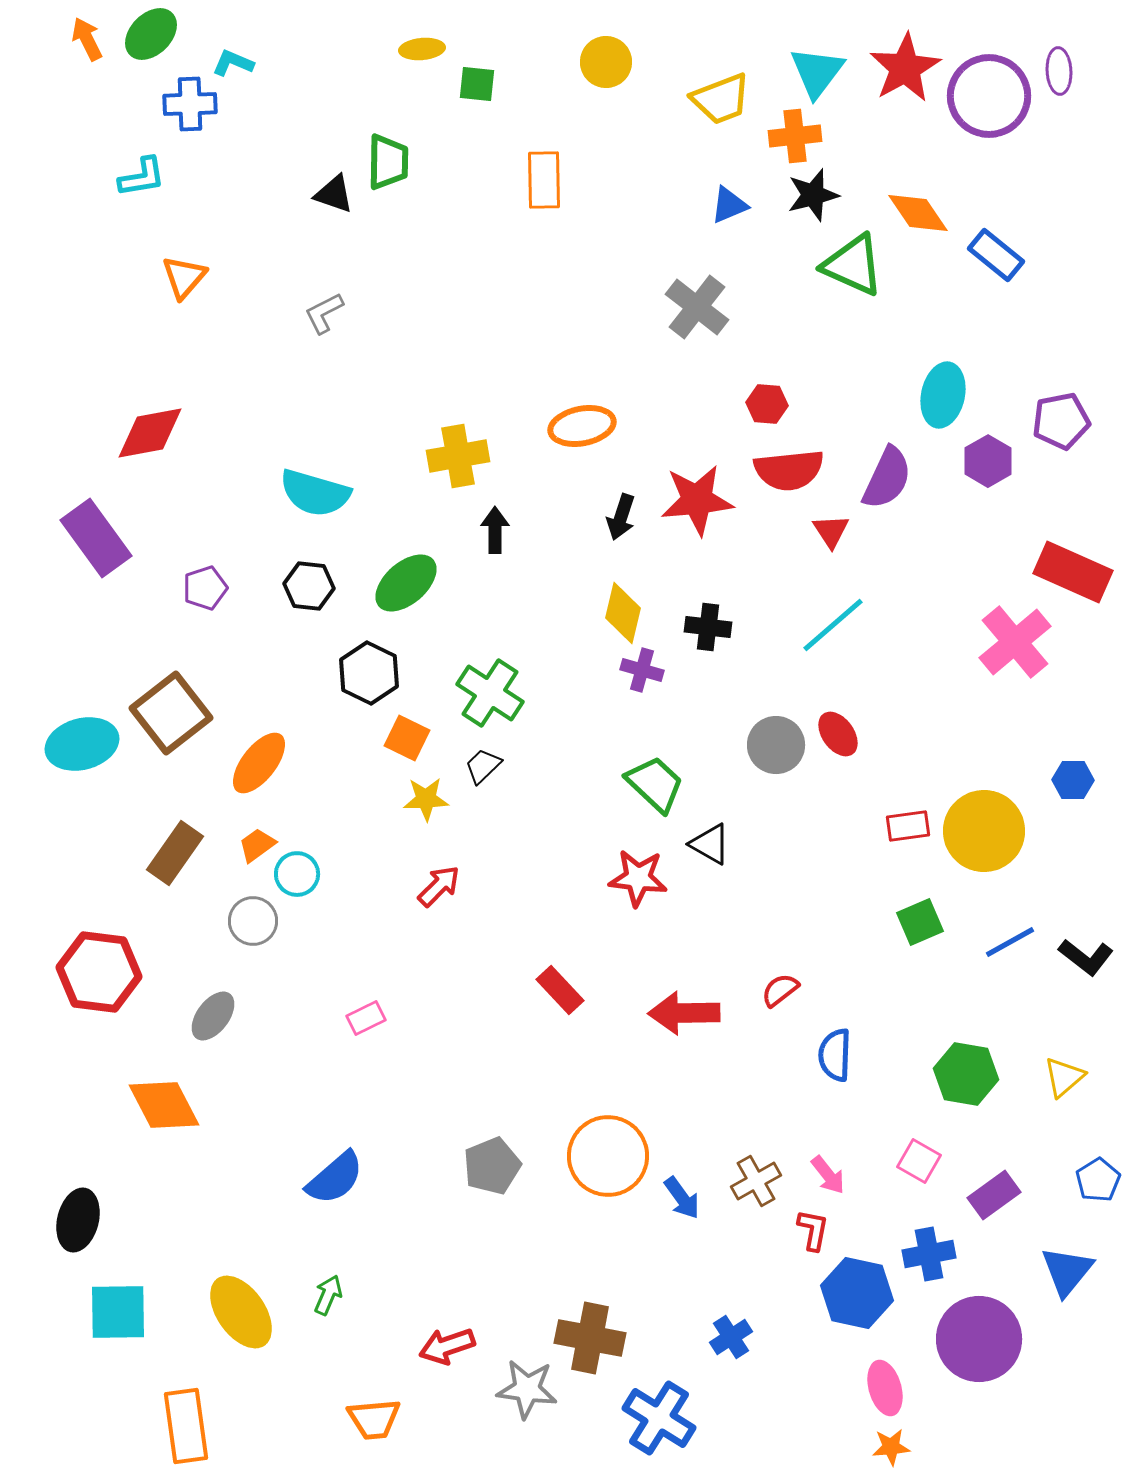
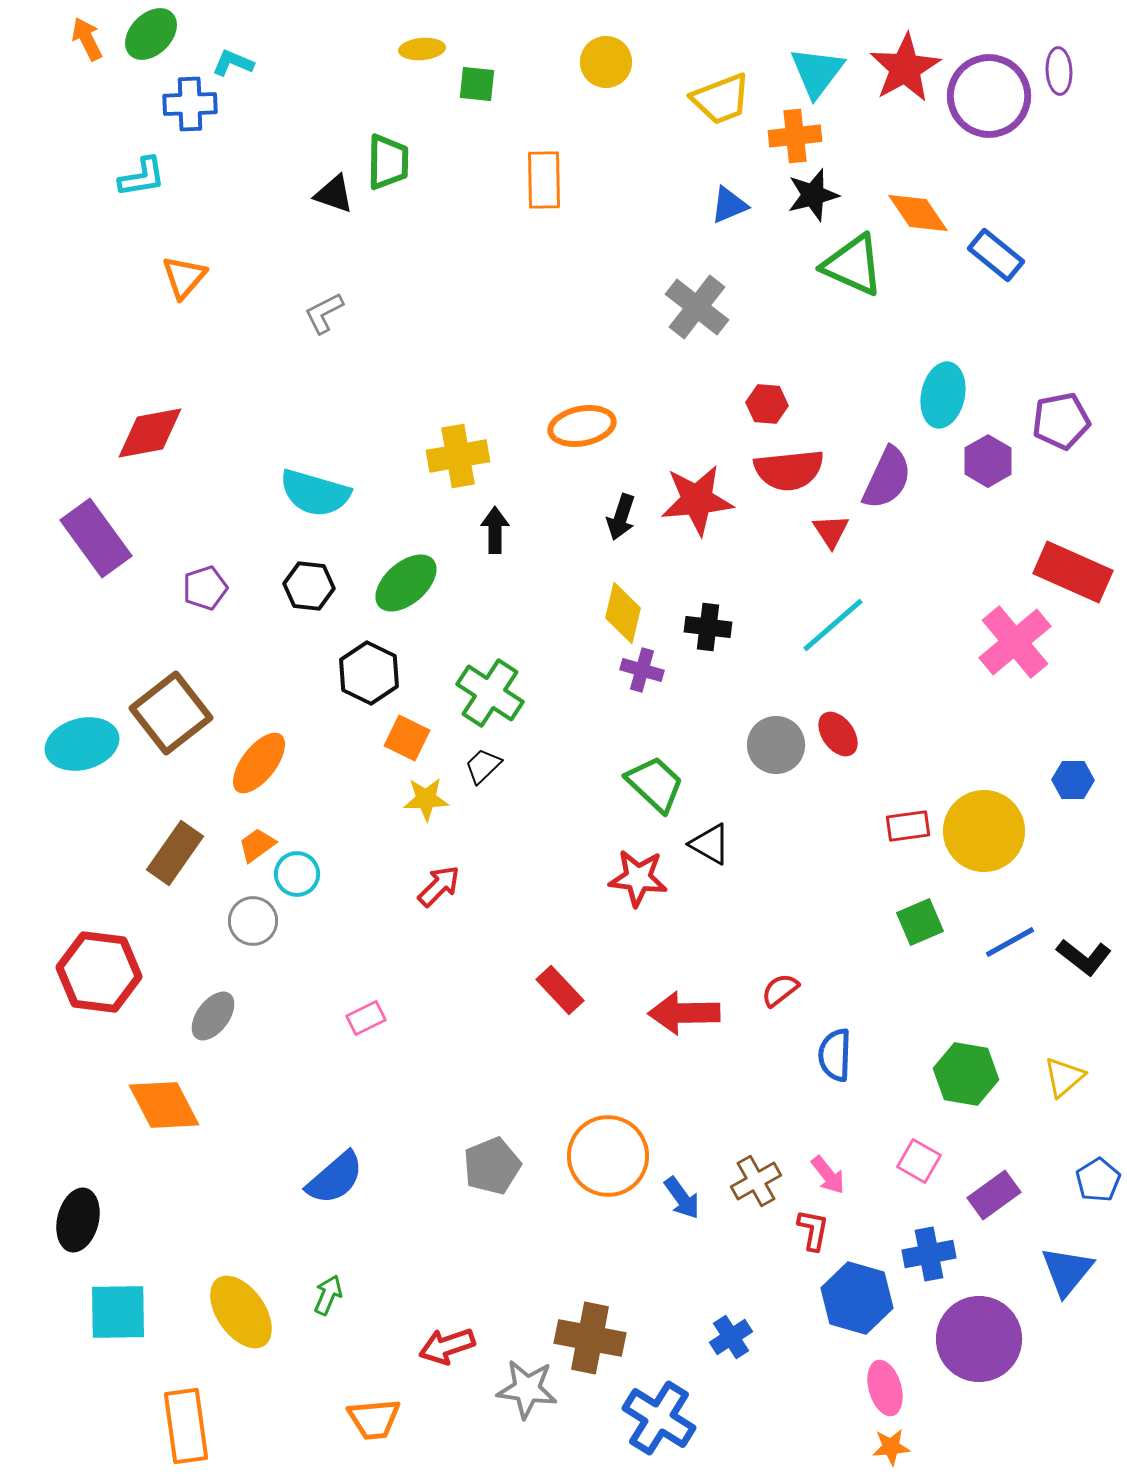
black L-shape at (1086, 957): moved 2 px left
blue hexagon at (857, 1293): moved 5 px down; rotated 4 degrees clockwise
